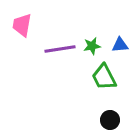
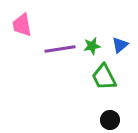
pink trapezoid: rotated 20 degrees counterclockwise
blue triangle: rotated 36 degrees counterclockwise
